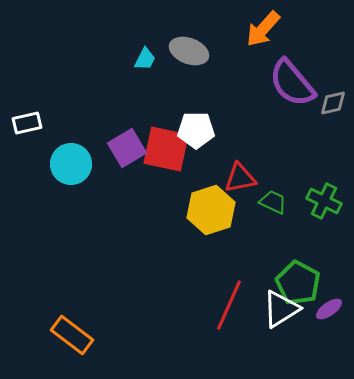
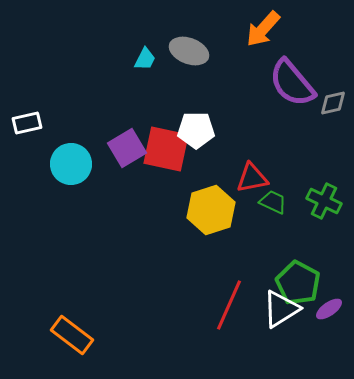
red triangle: moved 12 px right
